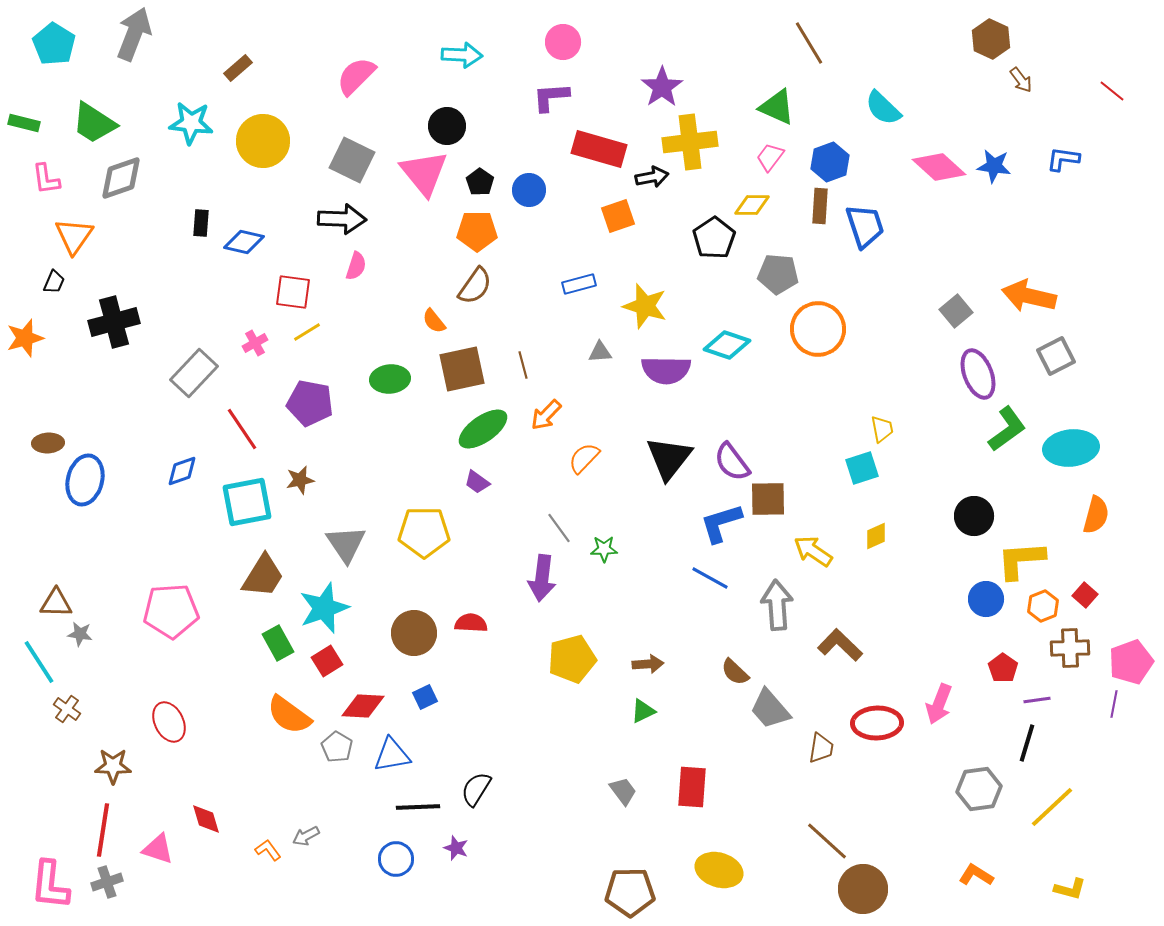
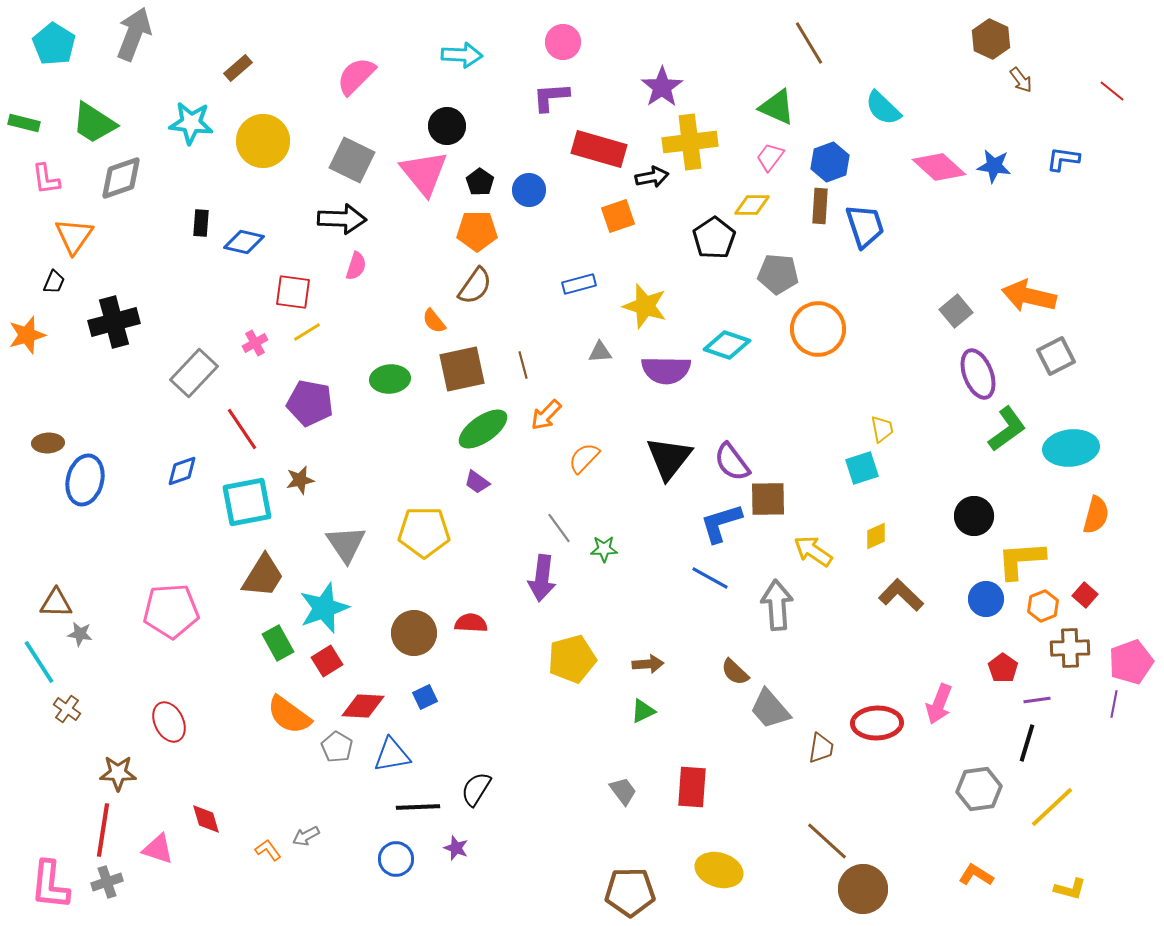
orange star at (25, 338): moved 2 px right, 3 px up
brown L-shape at (840, 645): moved 61 px right, 50 px up
brown star at (113, 766): moved 5 px right, 7 px down
